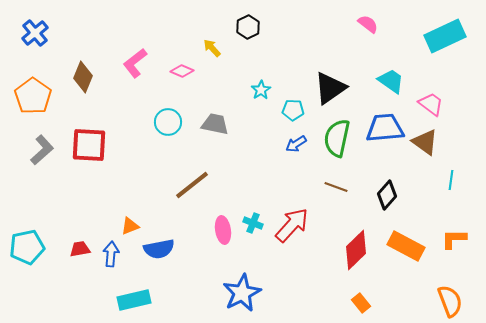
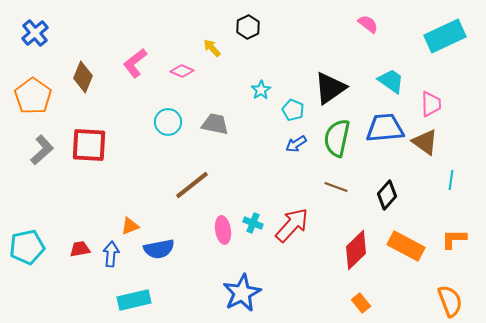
pink trapezoid at (431, 104): rotated 52 degrees clockwise
cyan pentagon at (293, 110): rotated 20 degrees clockwise
